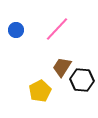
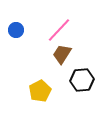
pink line: moved 2 px right, 1 px down
brown trapezoid: moved 13 px up
black hexagon: rotated 10 degrees counterclockwise
